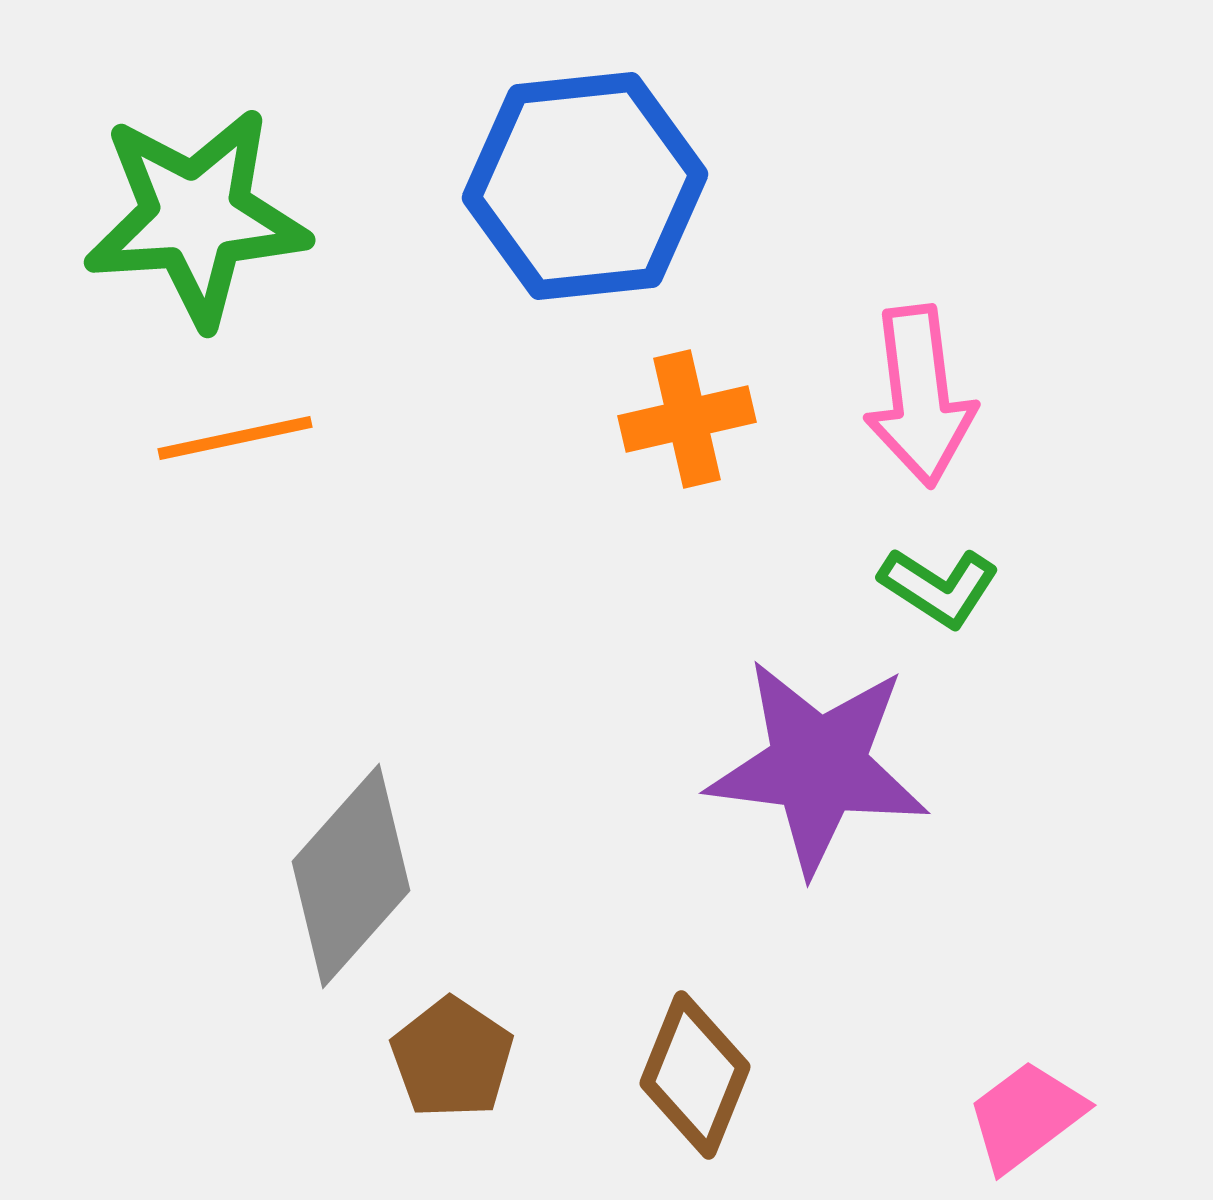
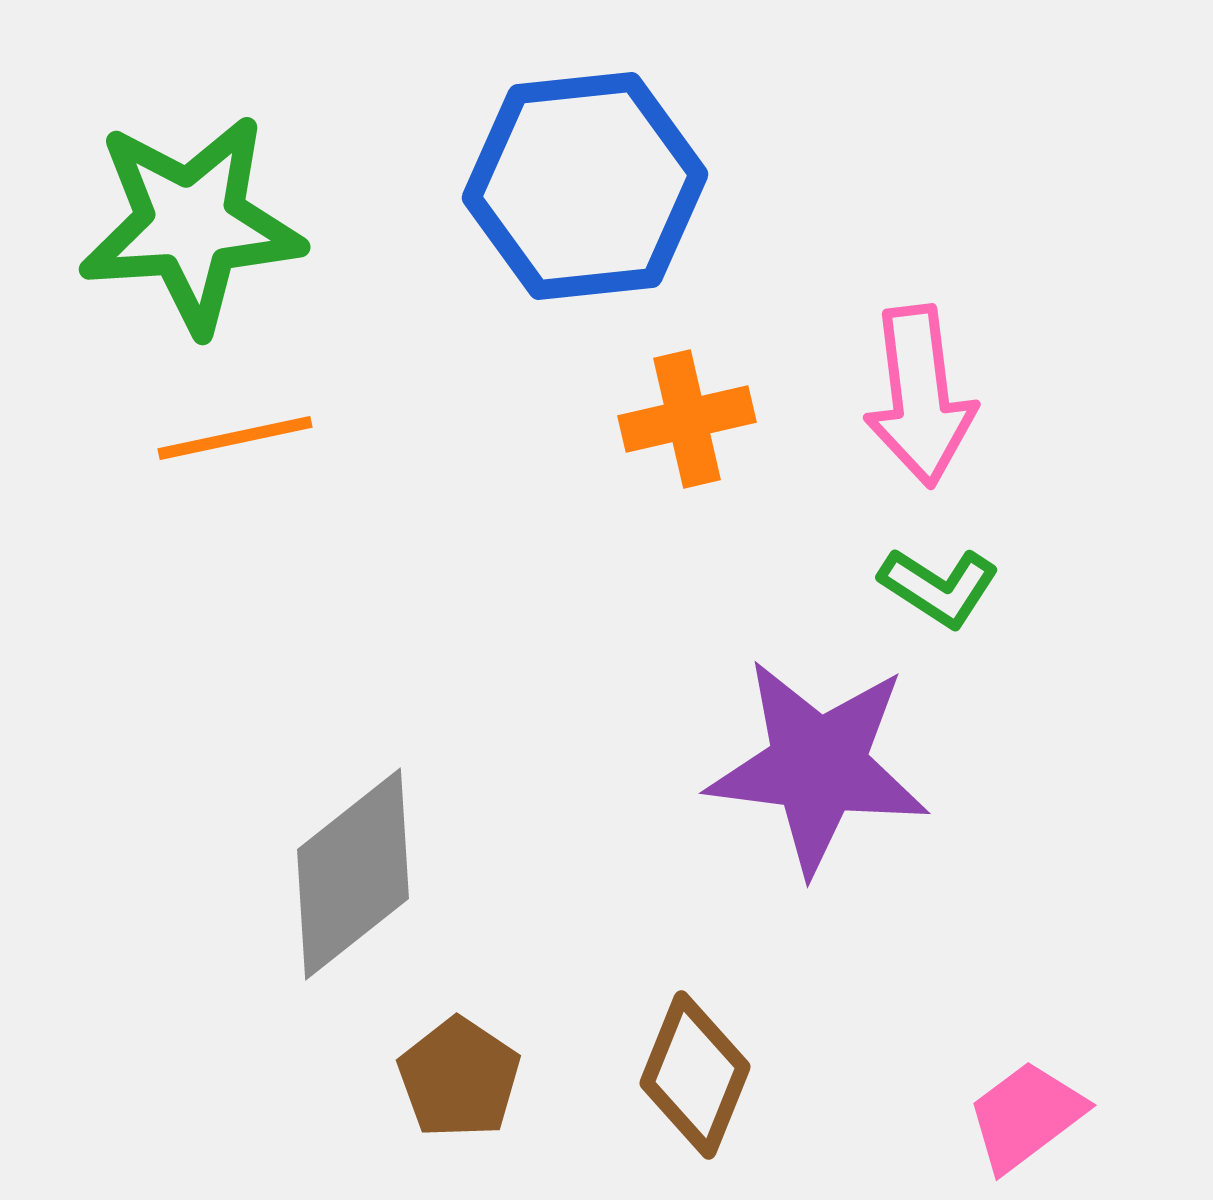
green star: moved 5 px left, 7 px down
gray diamond: moved 2 px right, 2 px up; rotated 10 degrees clockwise
brown pentagon: moved 7 px right, 20 px down
